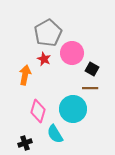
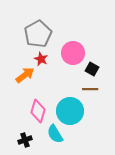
gray pentagon: moved 10 px left, 1 px down
pink circle: moved 1 px right
red star: moved 3 px left
orange arrow: rotated 42 degrees clockwise
brown line: moved 1 px down
cyan circle: moved 3 px left, 2 px down
black cross: moved 3 px up
